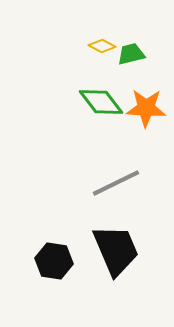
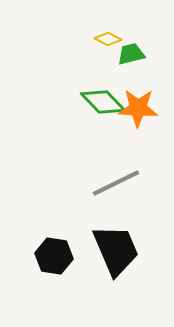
yellow diamond: moved 6 px right, 7 px up
green diamond: moved 2 px right; rotated 6 degrees counterclockwise
orange star: moved 8 px left
black hexagon: moved 5 px up
